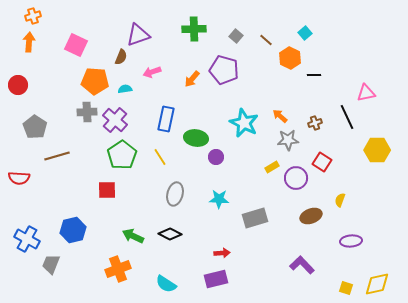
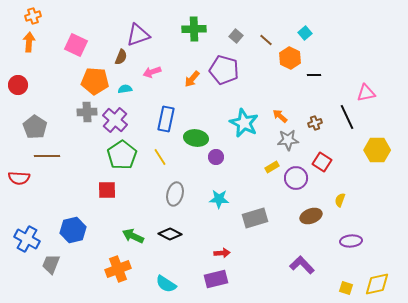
brown line at (57, 156): moved 10 px left; rotated 15 degrees clockwise
